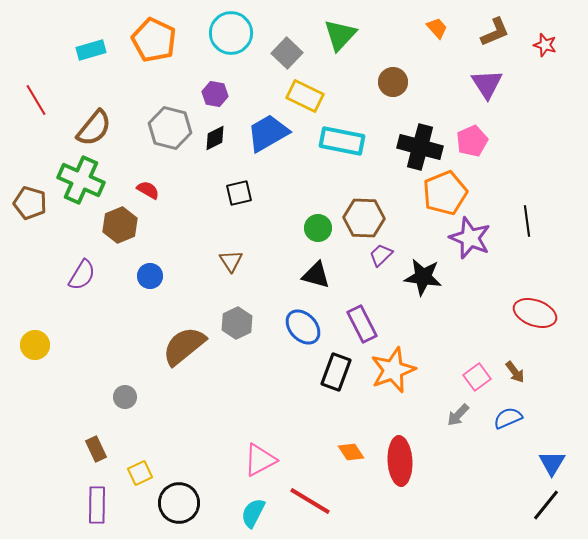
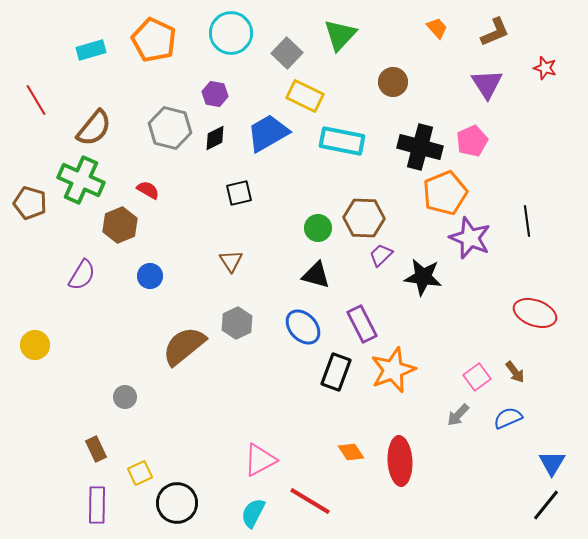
red star at (545, 45): moved 23 px down
black circle at (179, 503): moved 2 px left
